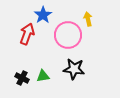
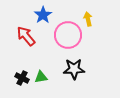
red arrow: moved 1 px left, 2 px down; rotated 60 degrees counterclockwise
black star: rotated 10 degrees counterclockwise
green triangle: moved 2 px left, 1 px down
